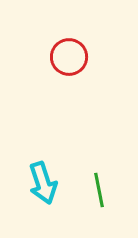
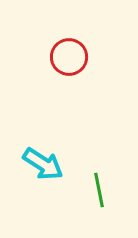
cyan arrow: moved 19 px up; rotated 39 degrees counterclockwise
